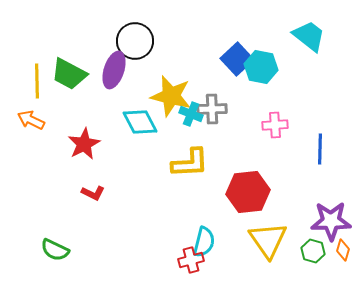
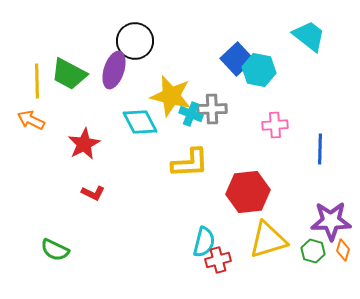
cyan hexagon: moved 2 px left, 3 px down
yellow triangle: rotated 48 degrees clockwise
red cross: moved 27 px right
